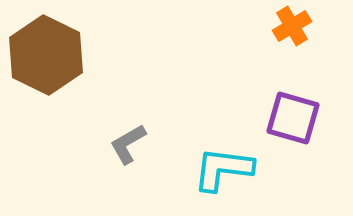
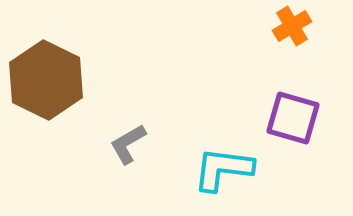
brown hexagon: moved 25 px down
